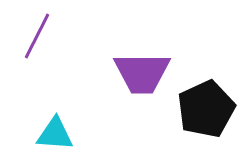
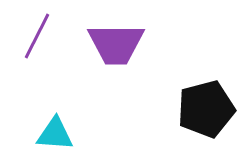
purple trapezoid: moved 26 px left, 29 px up
black pentagon: rotated 10 degrees clockwise
